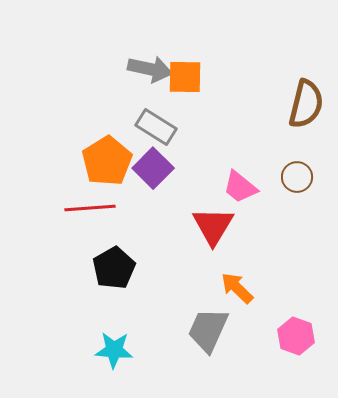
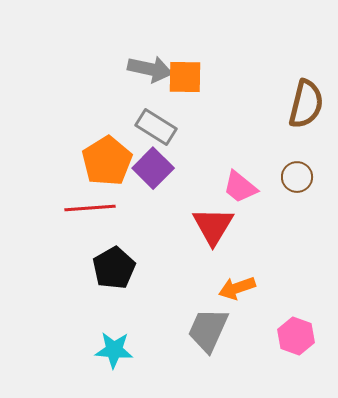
orange arrow: rotated 63 degrees counterclockwise
